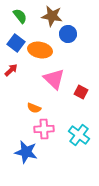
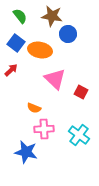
pink triangle: moved 1 px right
